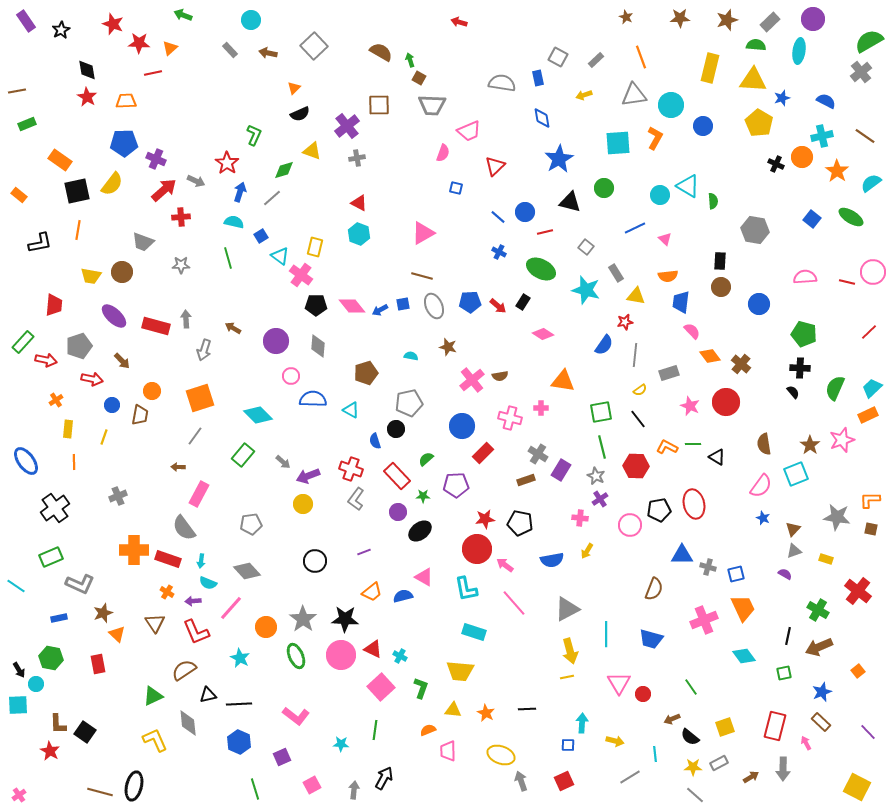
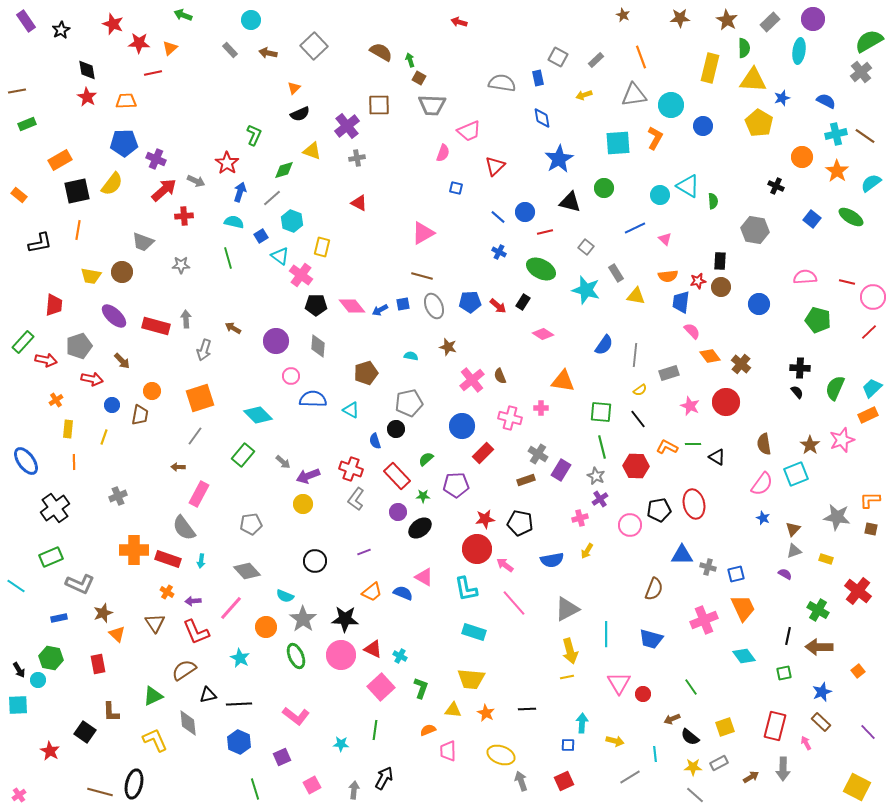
brown star at (626, 17): moved 3 px left, 2 px up
brown star at (727, 20): rotated 25 degrees counterclockwise
green semicircle at (756, 45): moved 12 px left, 3 px down; rotated 84 degrees clockwise
cyan cross at (822, 136): moved 14 px right, 2 px up
orange rectangle at (60, 160): rotated 65 degrees counterclockwise
black cross at (776, 164): moved 22 px down
red cross at (181, 217): moved 3 px right, 1 px up
cyan hexagon at (359, 234): moved 67 px left, 13 px up
yellow rectangle at (315, 247): moved 7 px right
pink circle at (873, 272): moved 25 px down
red star at (625, 322): moved 73 px right, 41 px up
green pentagon at (804, 334): moved 14 px right, 14 px up
brown semicircle at (500, 376): rotated 77 degrees clockwise
black semicircle at (793, 392): moved 4 px right
green square at (601, 412): rotated 15 degrees clockwise
pink semicircle at (761, 486): moved 1 px right, 2 px up
pink cross at (580, 518): rotated 21 degrees counterclockwise
black ellipse at (420, 531): moved 3 px up
cyan semicircle at (208, 583): moved 77 px right, 13 px down
blue semicircle at (403, 596): moved 3 px up; rotated 36 degrees clockwise
brown arrow at (819, 647): rotated 24 degrees clockwise
yellow trapezoid at (460, 671): moved 11 px right, 8 px down
cyan circle at (36, 684): moved 2 px right, 4 px up
brown L-shape at (58, 724): moved 53 px right, 12 px up
black ellipse at (134, 786): moved 2 px up
